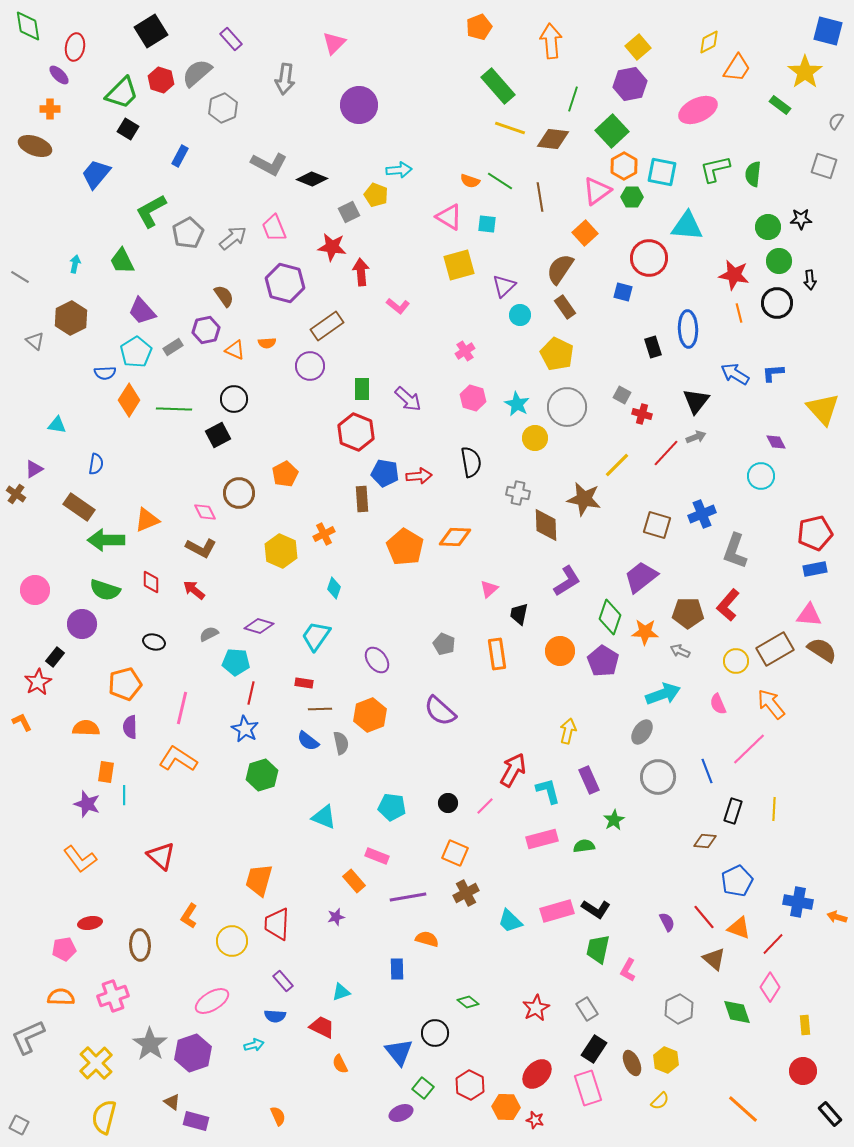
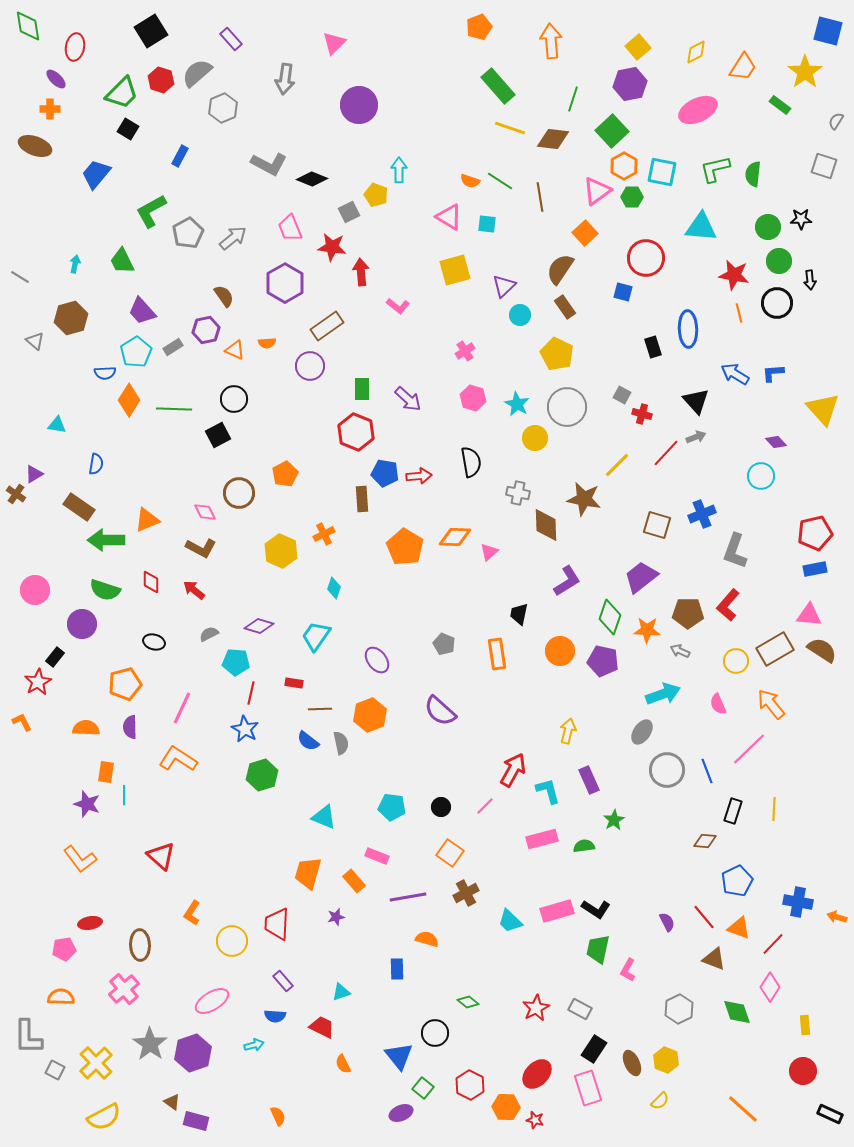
yellow diamond at (709, 42): moved 13 px left, 10 px down
orange trapezoid at (737, 68): moved 6 px right, 1 px up
purple ellipse at (59, 75): moved 3 px left, 4 px down
cyan arrow at (399, 170): rotated 85 degrees counterclockwise
cyan triangle at (687, 226): moved 14 px right, 1 px down
pink trapezoid at (274, 228): moved 16 px right
red circle at (649, 258): moved 3 px left
yellow square at (459, 265): moved 4 px left, 5 px down
purple hexagon at (285, 283): rotated 15 degrees clockwise
brown hexagon at (71, 318): rotated 12 degrees clockwise
black triangle at (696, 401): rotated 20 degrees counterclockwise
purple diamond at (776, 442): rotated 15 degrees counterclockwise
purple triangle at (34, 469): moved 5 px down
pink triangle at (489, 589): moved 37 px up
orange star at (645, 632): moved 2 px right, 2 px up
purple pentagon at (603, 661): rotated 20 degrees counterclockwise
red rectangle at (304, 683): moved 10 px left
pink line at (182, 708): rotated 12 degrees clockwise
gray circle at (658, 777): moved 9 px right, 7 px up
black circle at (448, 803): moved 7 px left, 4 px down
orange square at (455, 853): moved 5 px left; rotated 12 degrees clockwise
orange trapezoid at (259, 880): moved 49 px right, 7 px up
orange L-shape at (189, 916): moved 3 px right, 3 px up
brown triangle at (714, 959): rotated 20 degrees counterclockwise
pink cross at (113, 996): moved 11 px right, 7 px up; rotated 20 degrees counterclockwise
gray rectangle at (587, 1009): moved 7 px left; rotated 30 degrees counterclockwise
gray L-shape at (28, 1037): rotated 66 degrees counterclockwise
blue triangle at (399, 1052): moved 4 px down
orange semicircle at (340, 1064): moved 3 px right
black rectangle at (830, 1114): rotated 25 degrees counterclockwise
yellow semicircle at (104, 1117): rotated 132 degrees counterclockwise
gray square at (19, 1125): moved 36 px right, 55 px up
